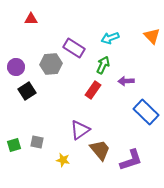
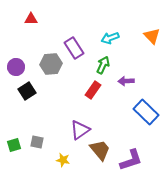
purple rectangle: rotated 25 degrees clockwise
